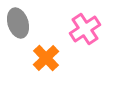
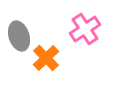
gray ellipse: moved 1 px right, 13 px down
